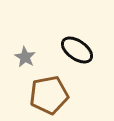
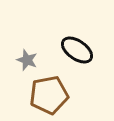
gray star: moved 2 px right, 3 px down; rotated 10 degrees counterclockwise
